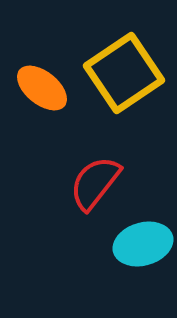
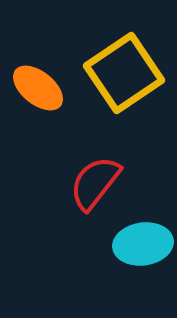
orange ellipse: moved 4 px left
cyan ellipse: rotated 8 degrees clockwise
